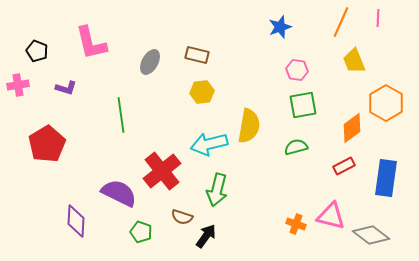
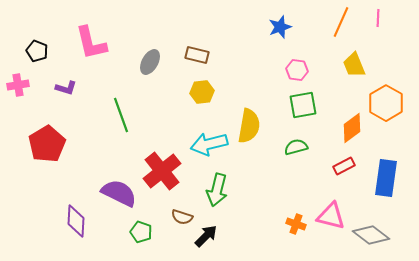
yellow trapezoid: moved 4 px down
green line: rotated 12 degrees counterclockwise
black arrow: rotated 10 degrees clockwise
